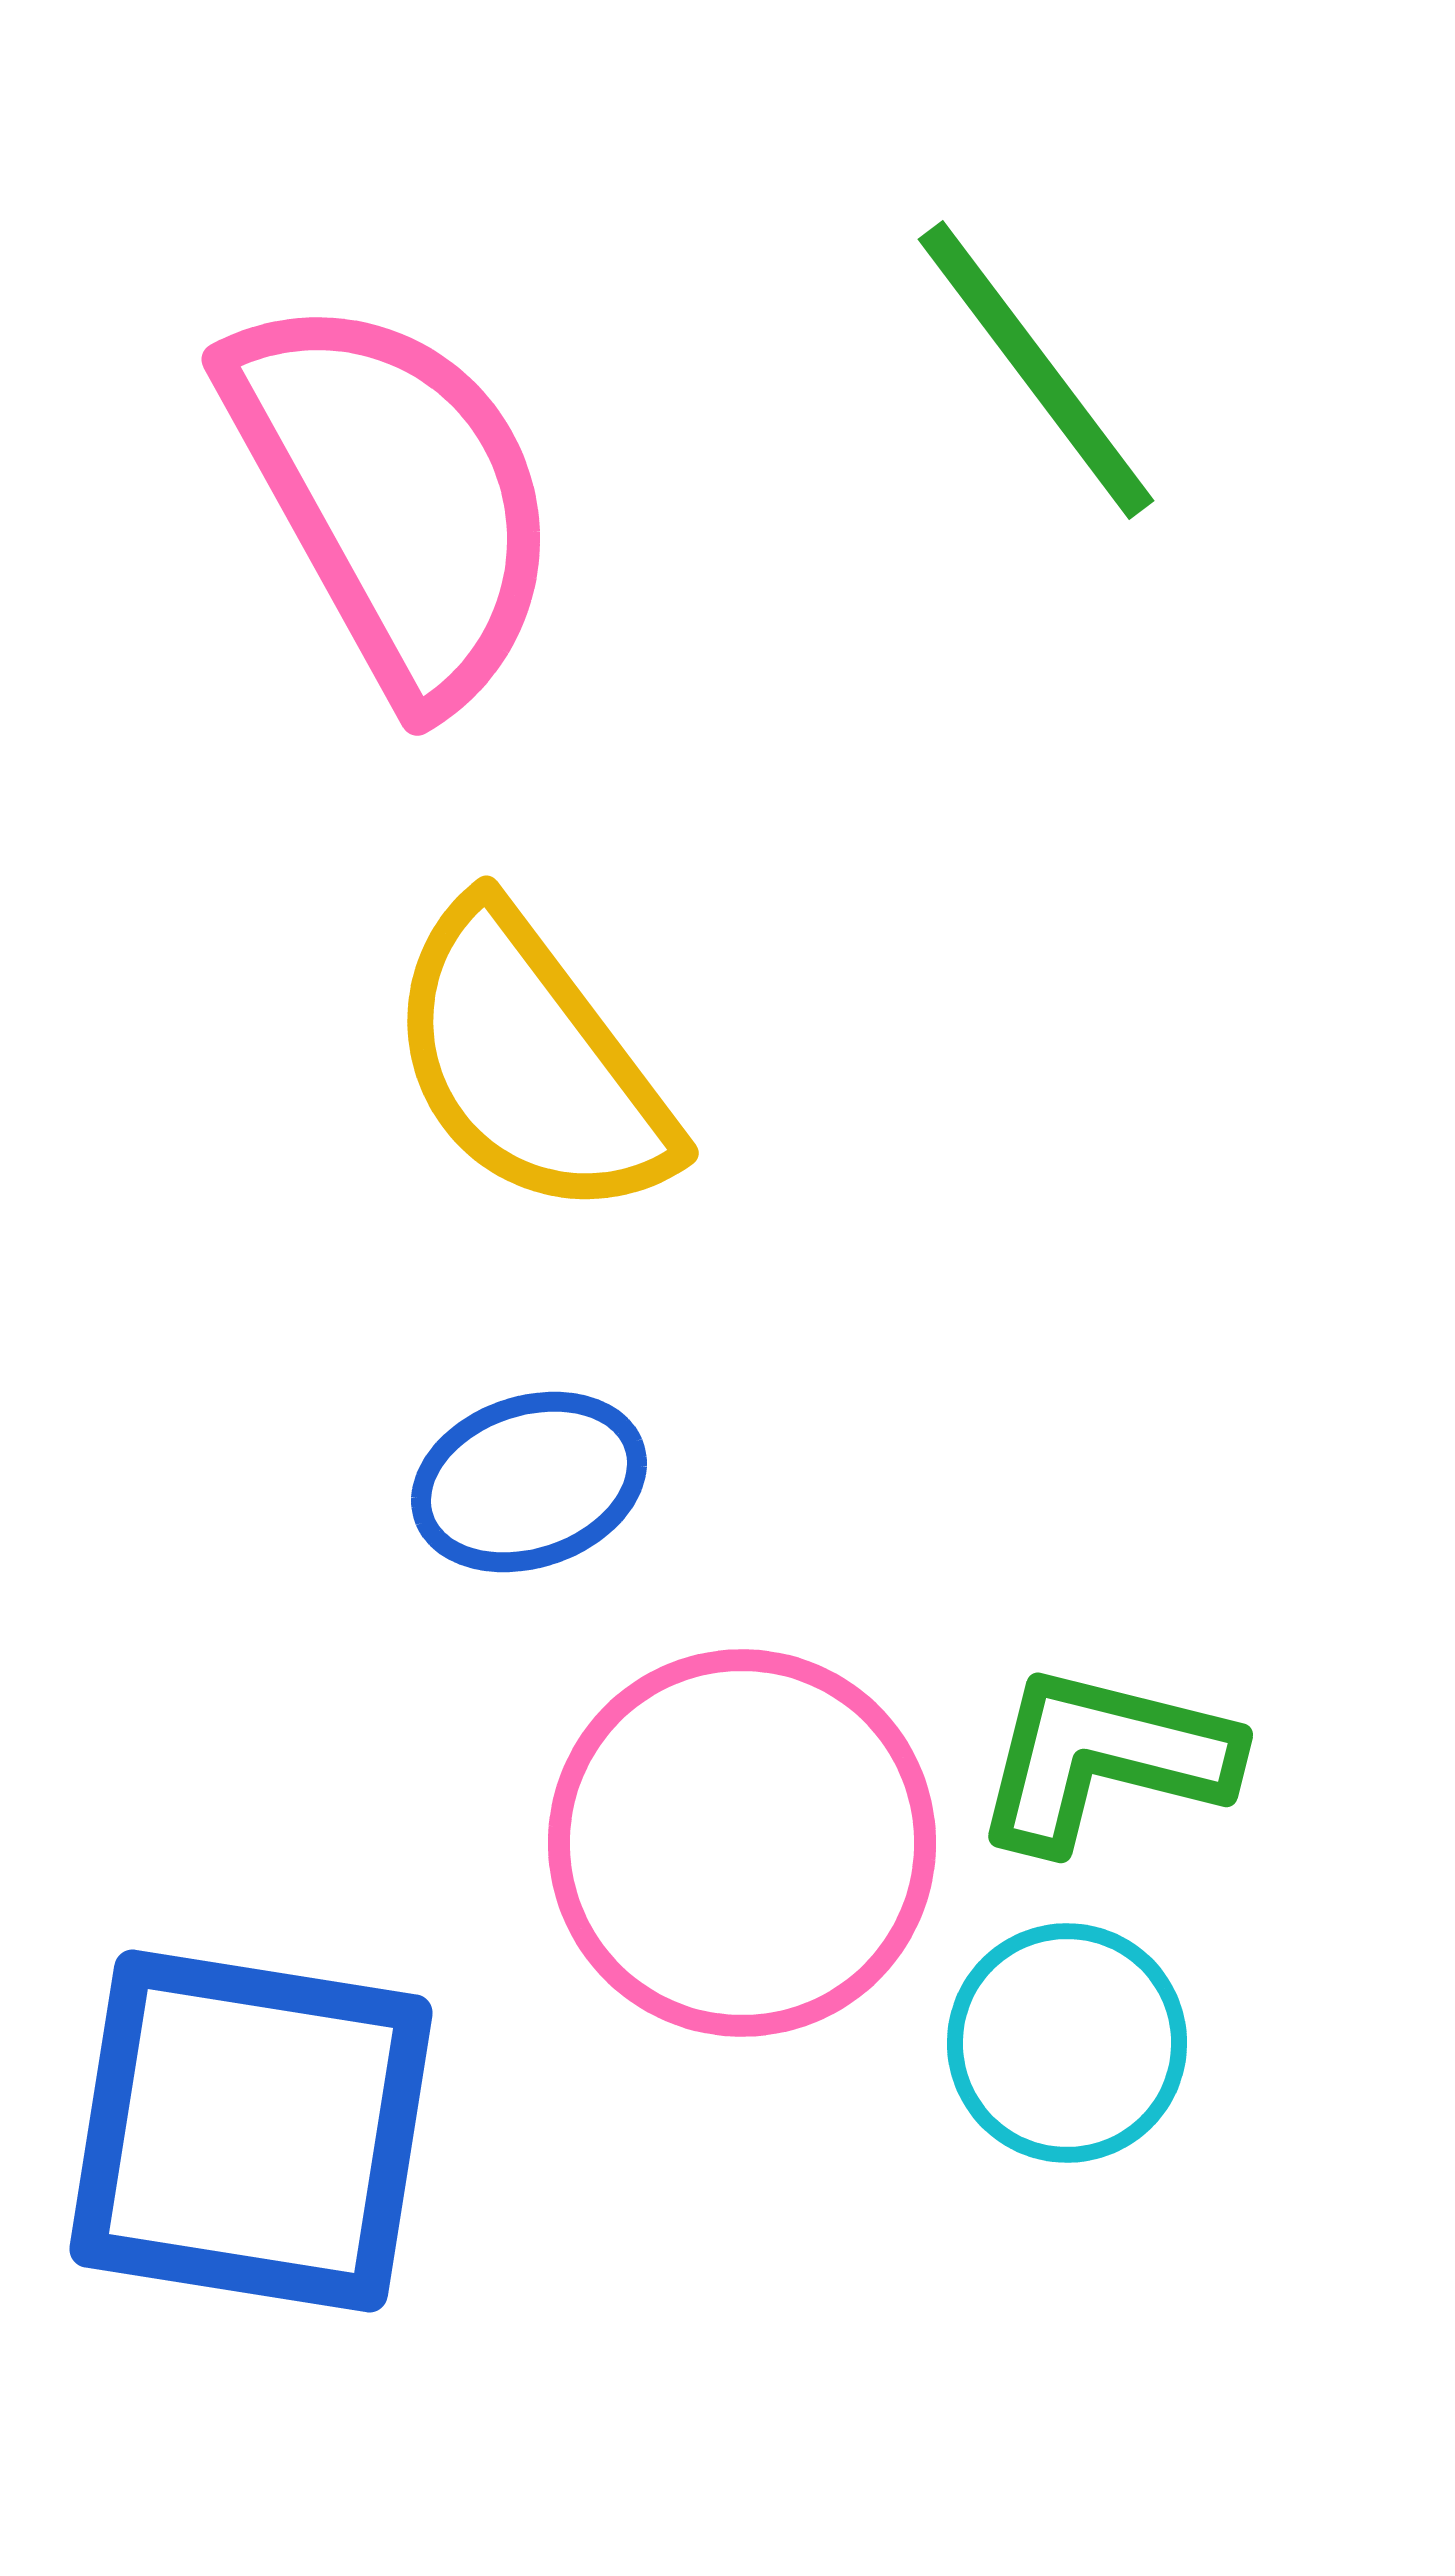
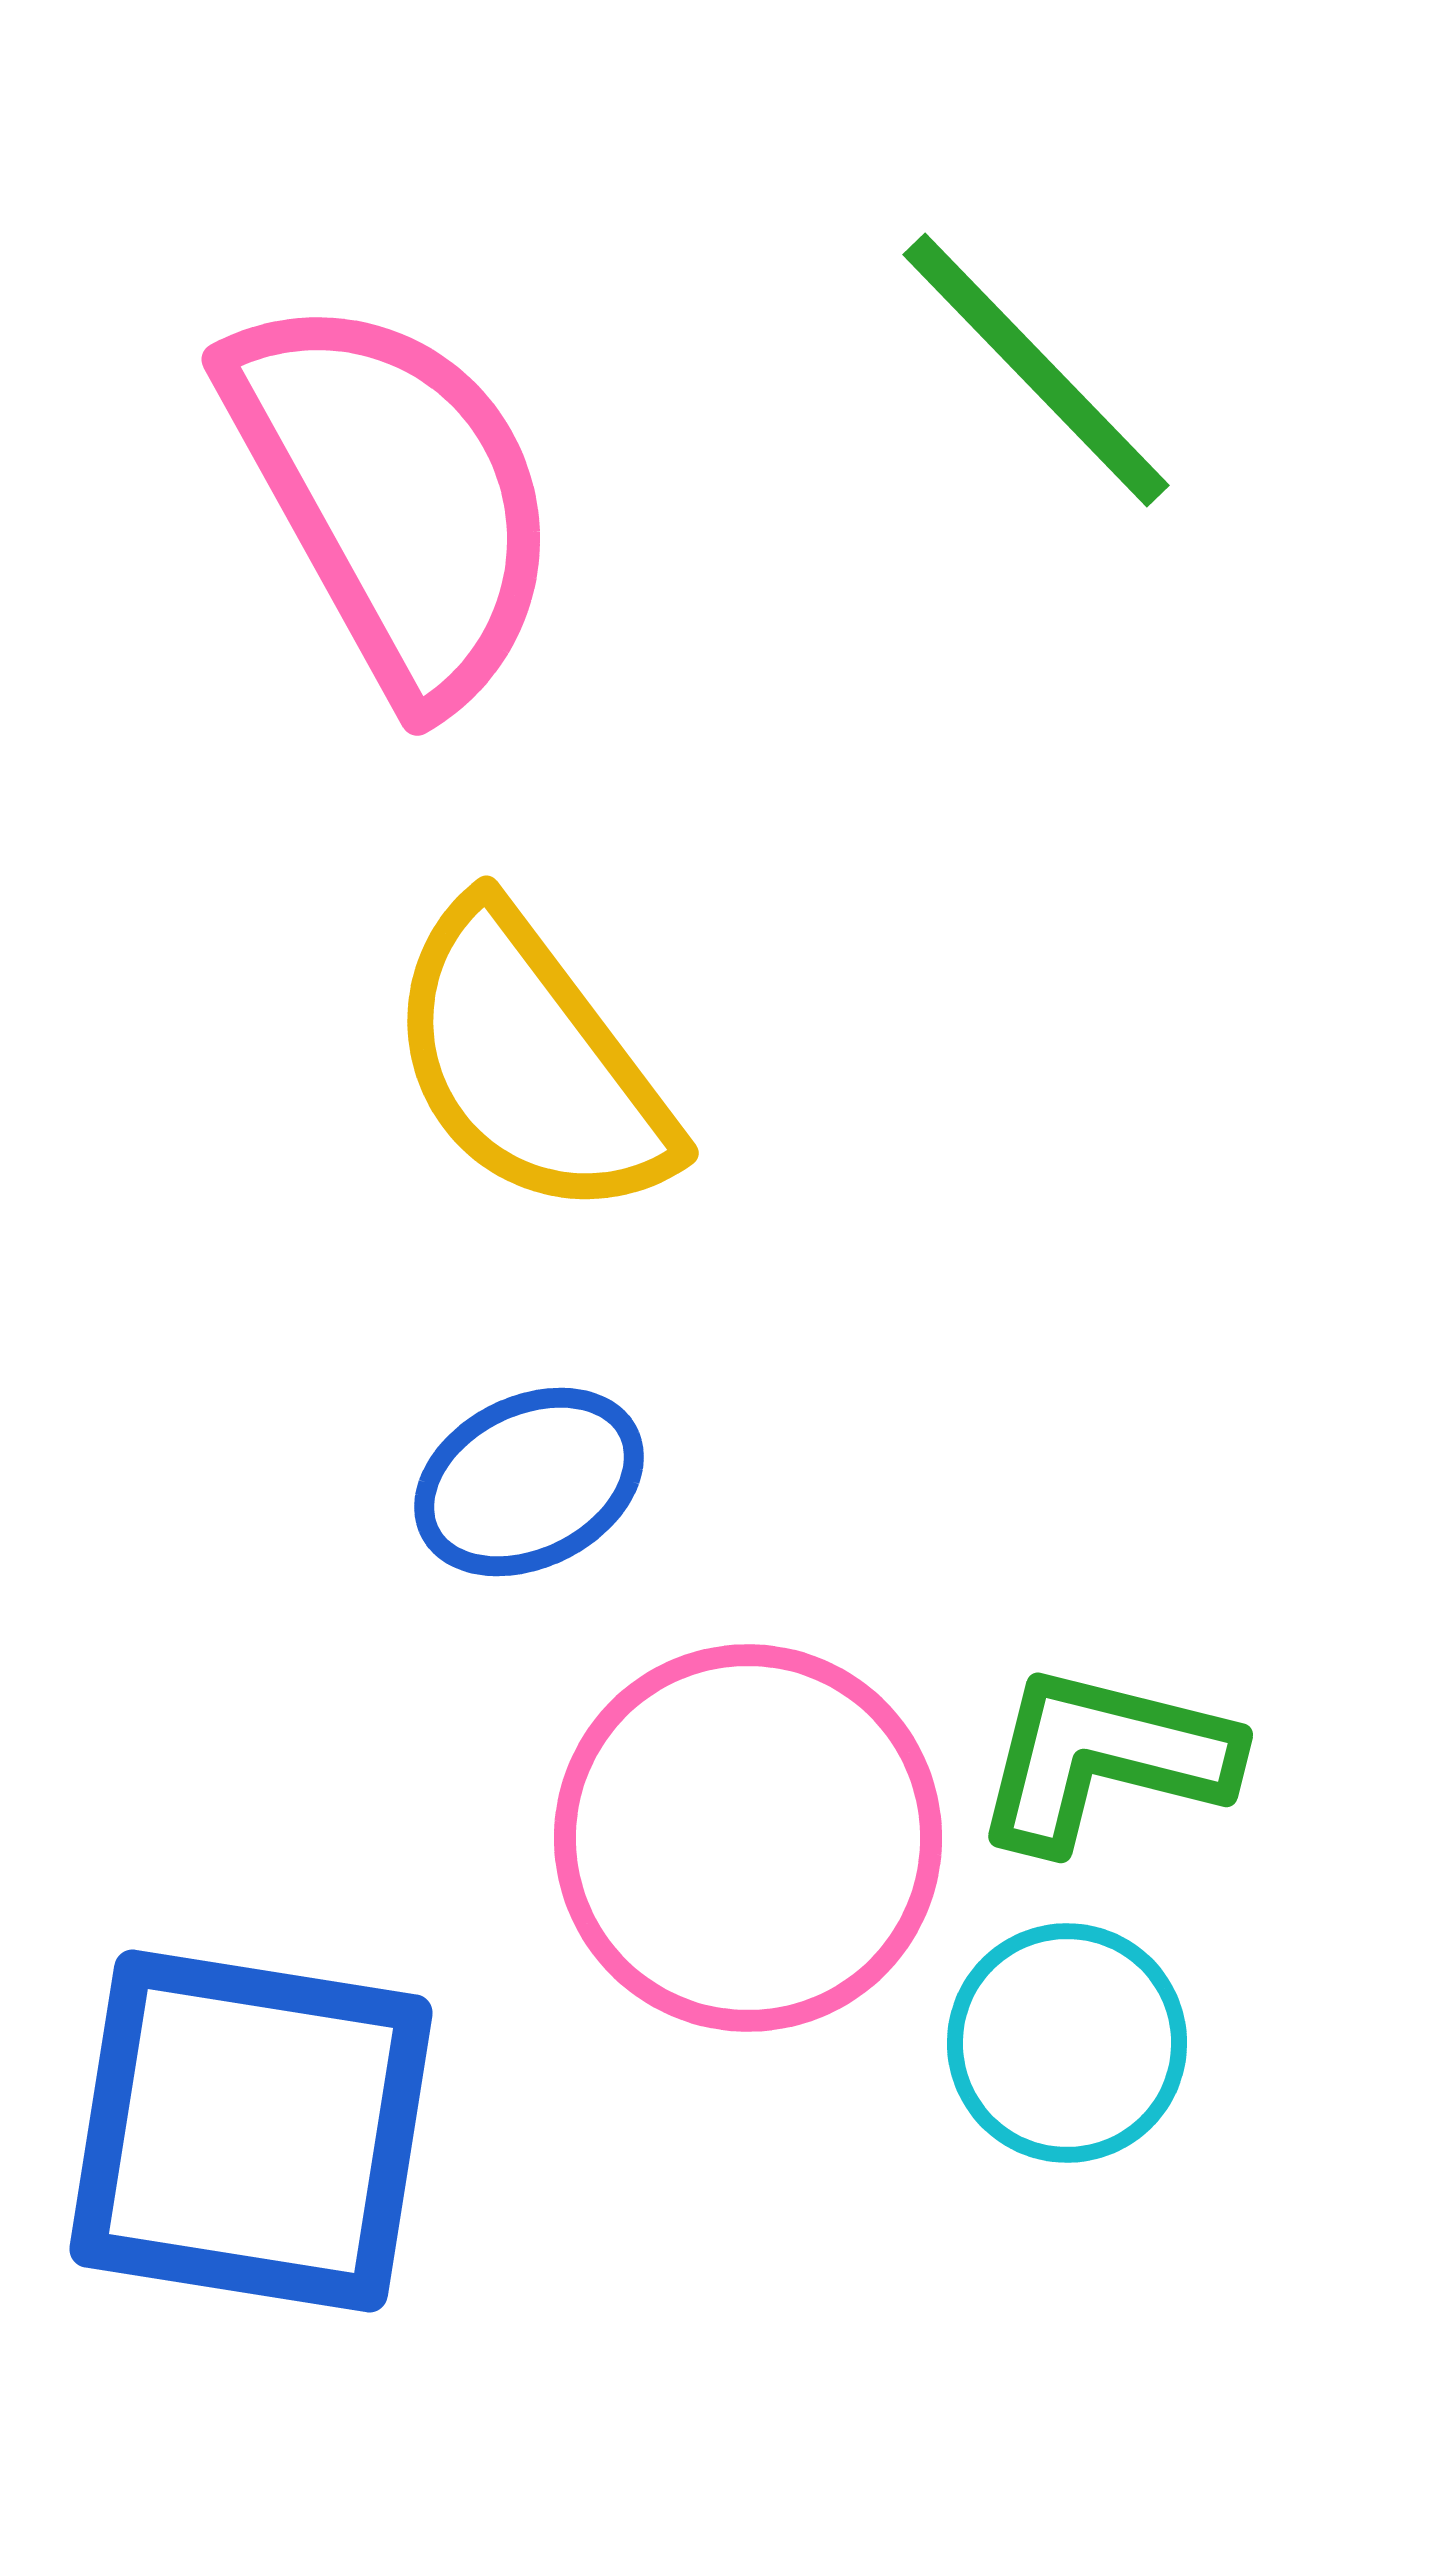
green line: rotated 7 degrees counterclockwise
blue ellipse: rotated 8 degrees counterclockwise
pink circle: moved 6 px right, 5 px up
